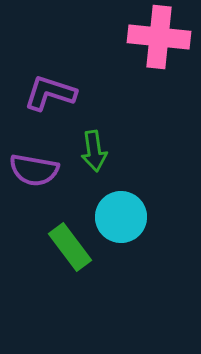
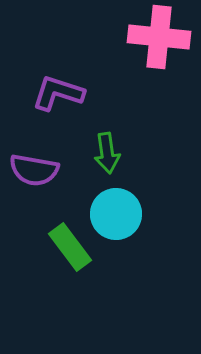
purple L-shape: moved 8 px right
green arrow: moved 13 px right, 2 px down
cyan circle: moved 5 px left, 3 px up
